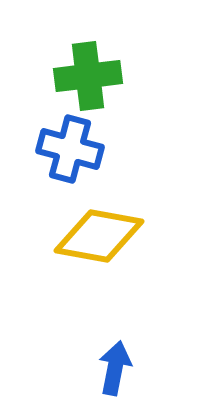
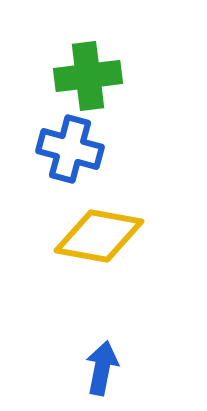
blue arrow: moved 13 px left
